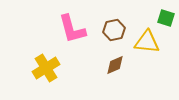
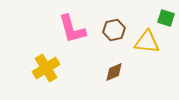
brown diamond: moved 1 px left, 7 px down
